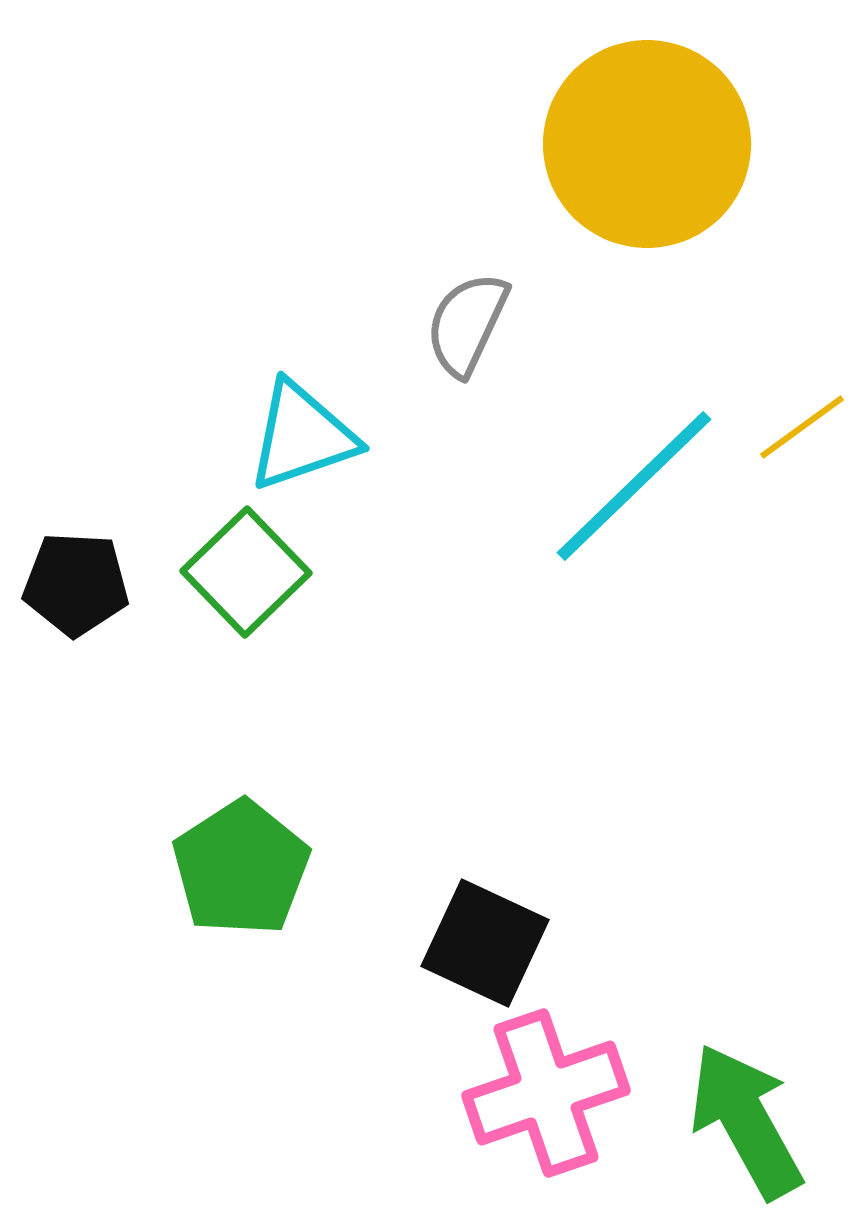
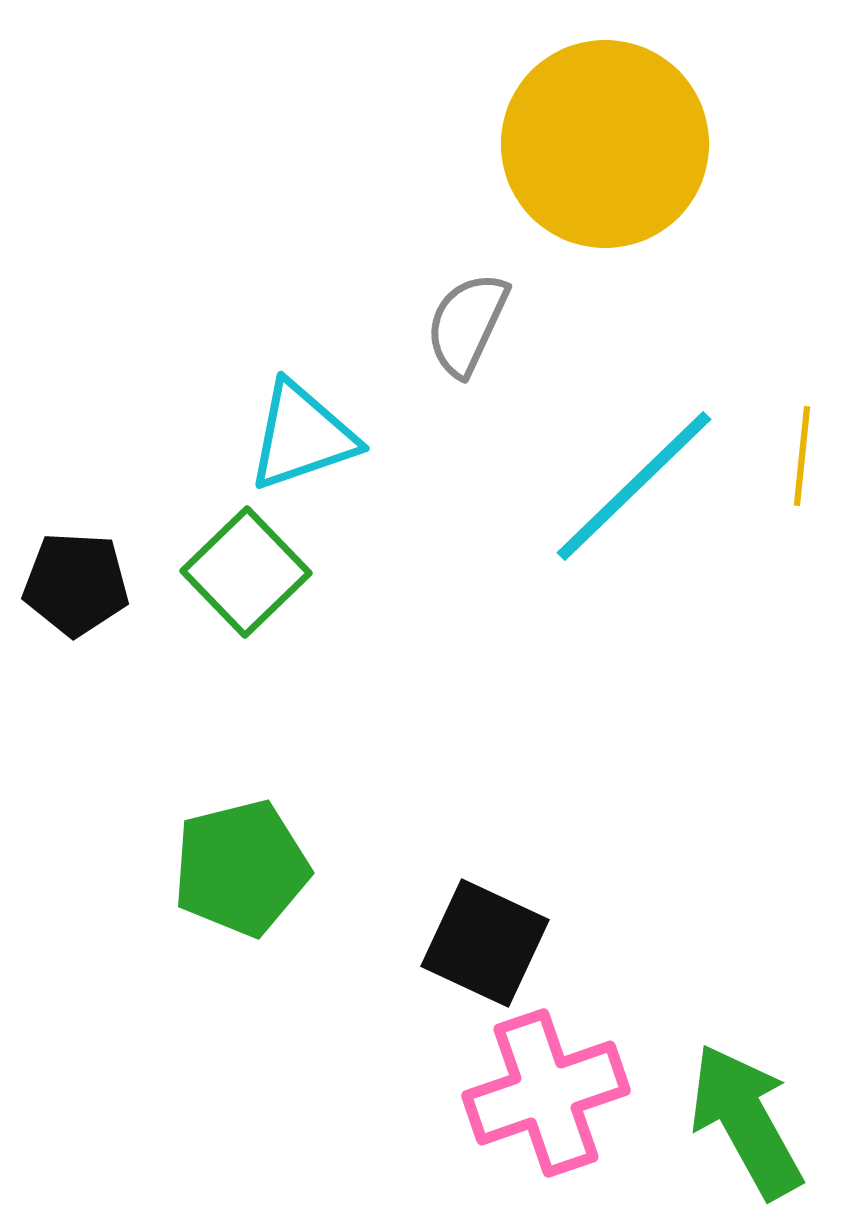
yellow circle: moved 42 px left
yellow line: moved 29 px down; rotated 48 degrees counterclockwise
green pentagon: rotated 19 degrees clockwise
